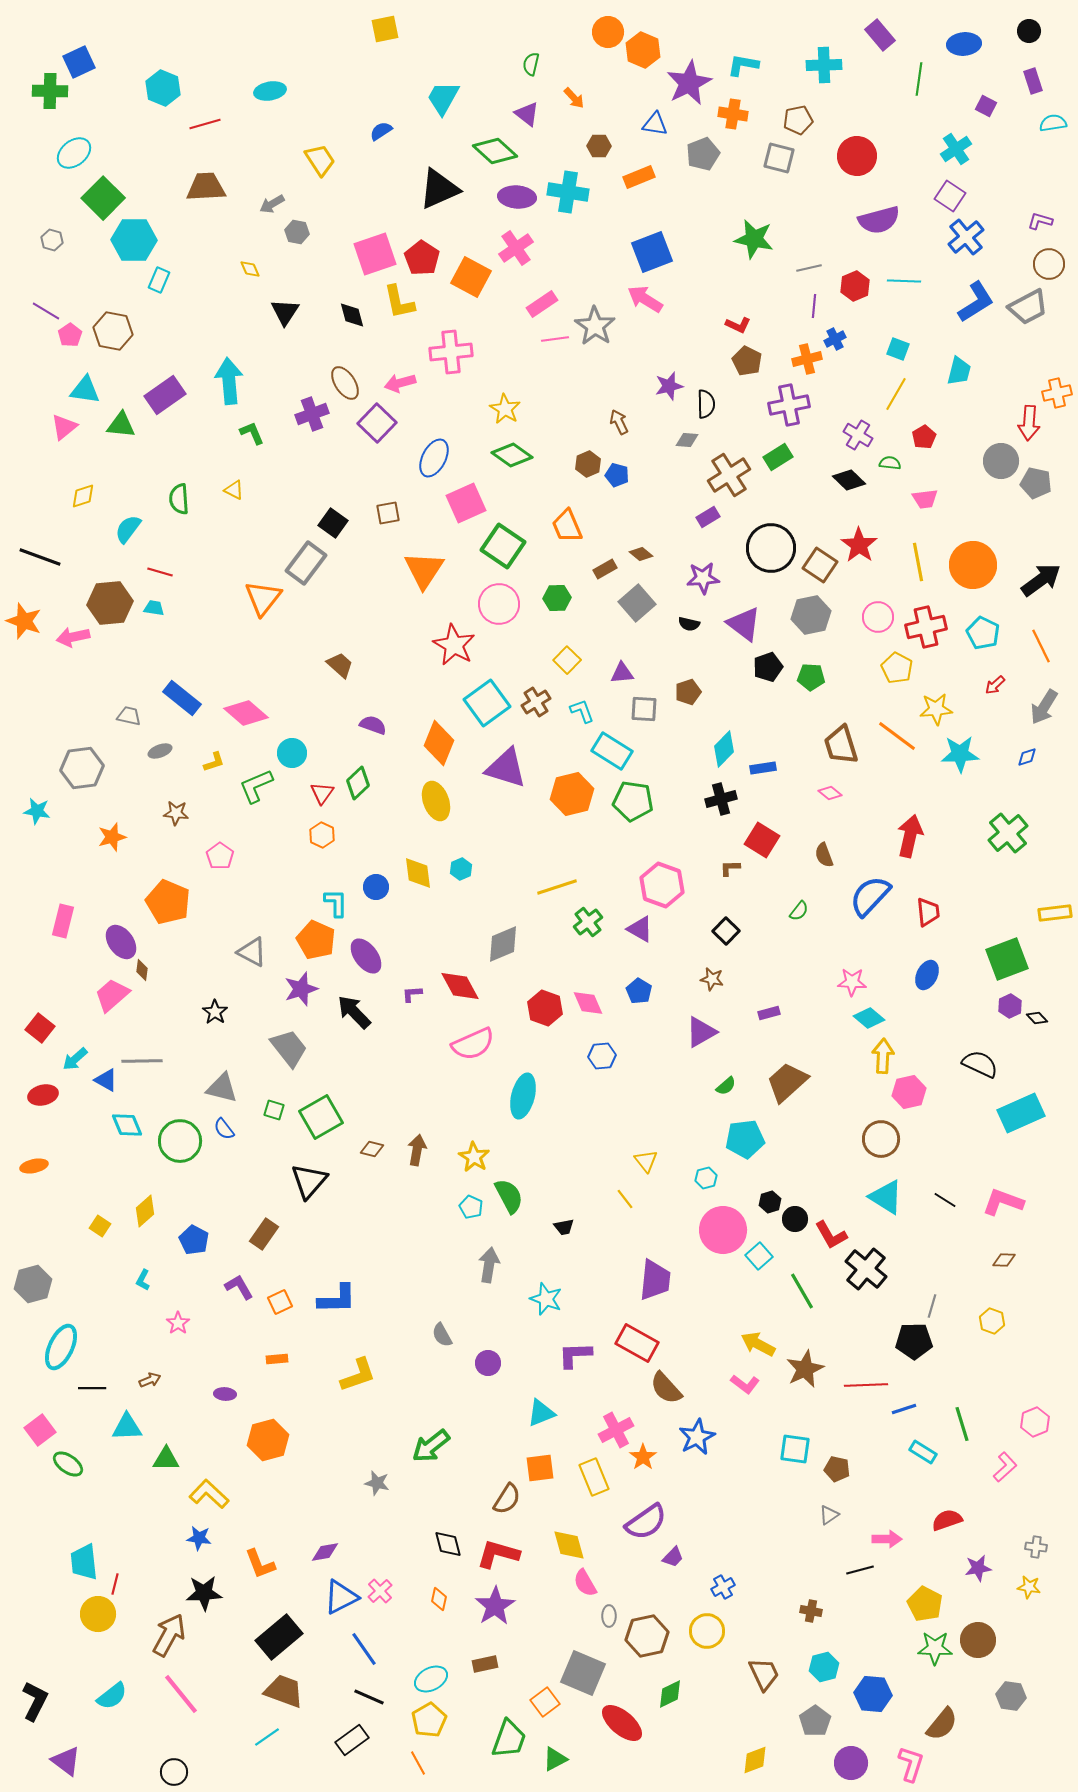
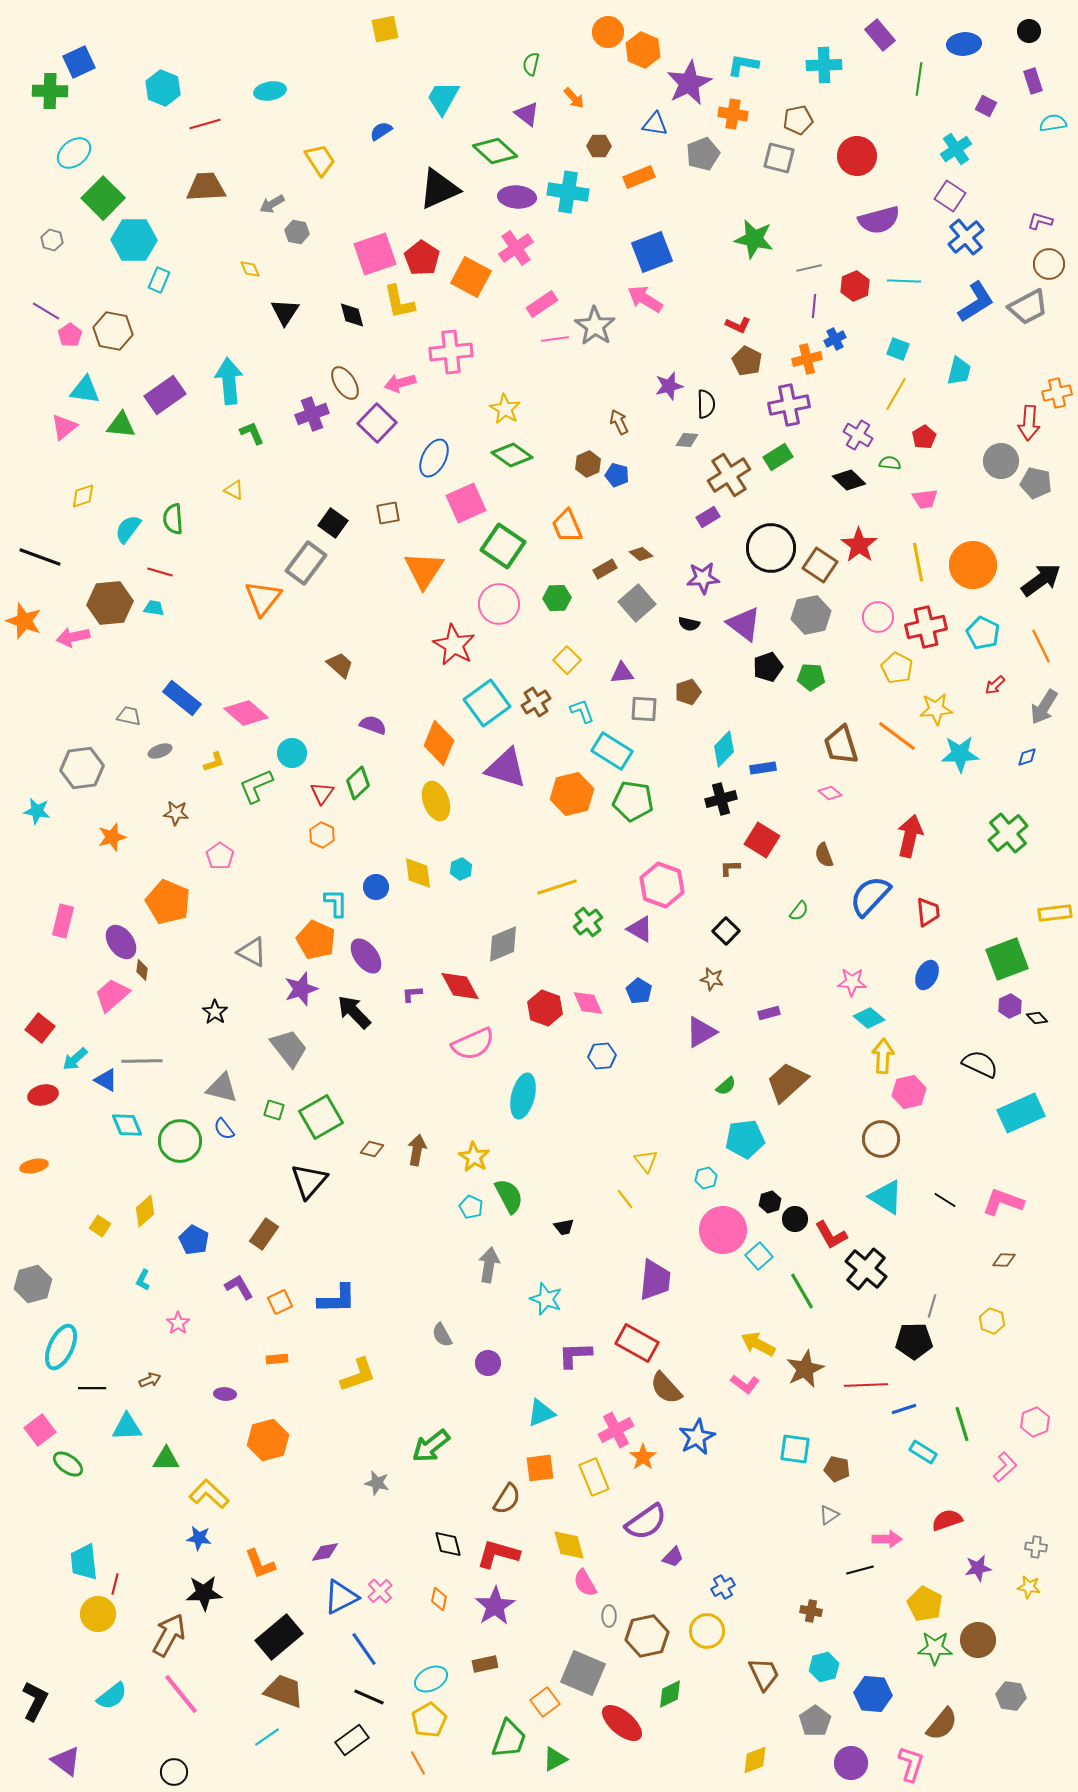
green semicircle at (179, 499): moved 6 px left, 20 px down
